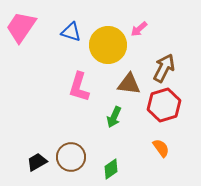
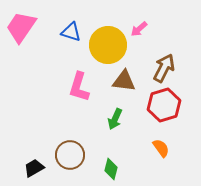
brown triangle: moved 5 px left, 3 px up
green arrow: moved 1 px right, 2 px down
brown circle: moved 1 px left, 2 px up
black trapezoid: moved 3 px left, 6 px down
green diamond: rotated 40 degrees counterclockwise
